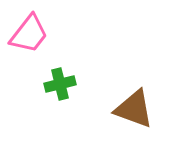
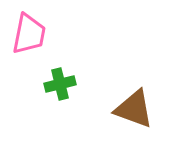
pink trapezoid: rotated 27 degrees counterclockwise
